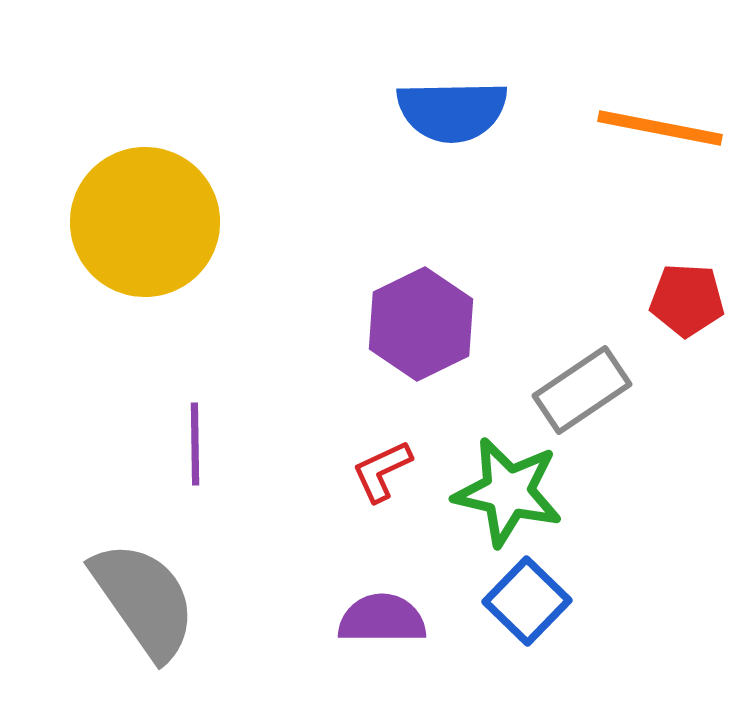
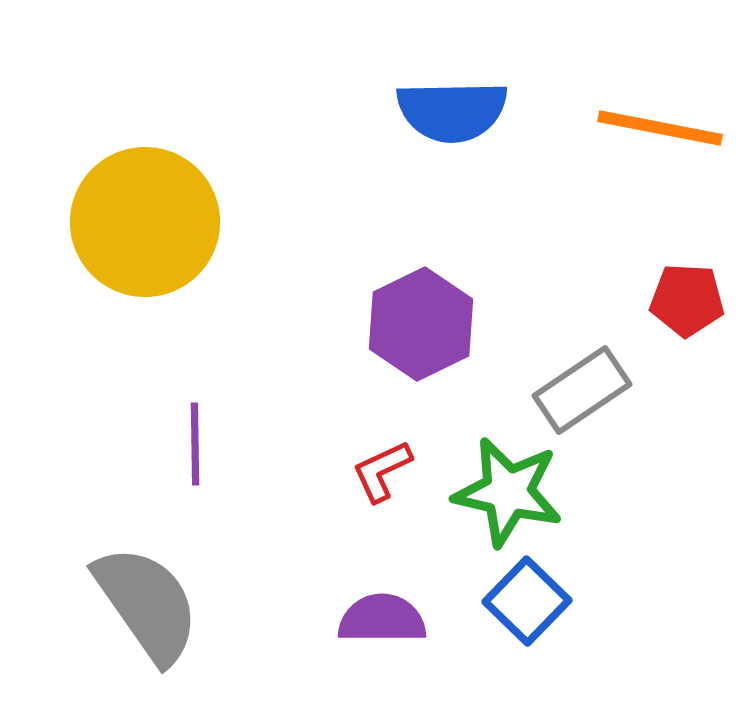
gray semicircle: moved 3 px right, 4 px down
